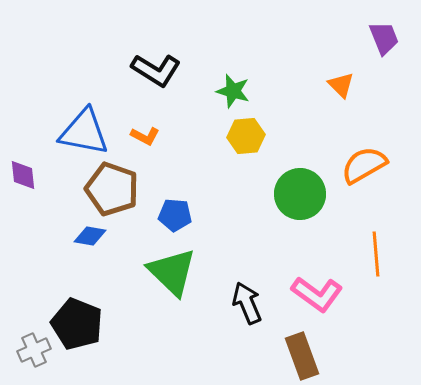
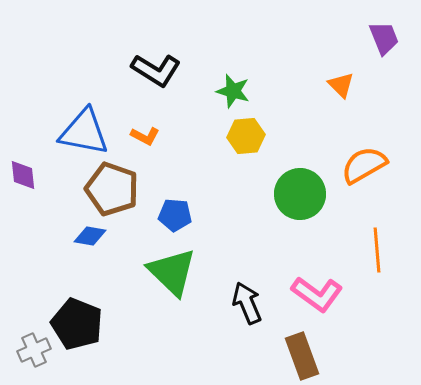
orange line: moved 1 px right, 4 px up
